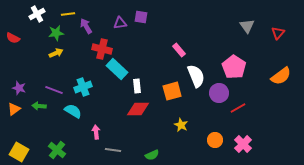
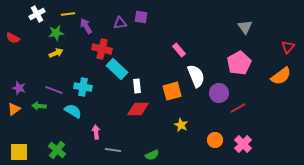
gray triangle: moved 2 px left, 1 px down
red triangle: moved 10 px right, 14 px down
pink pentagon: moved 5 px right, 4 px up; rotated 10 degrees clockwise
cyan cross: rotated 30 degrees clockwise
yellow square: rotated 30 degrees counterclockwise
